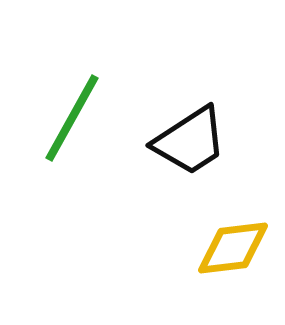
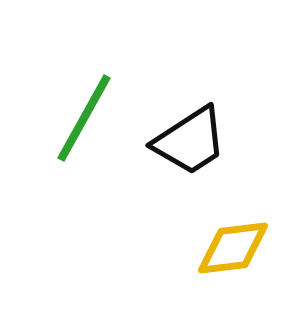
green line: moved 12 px right
